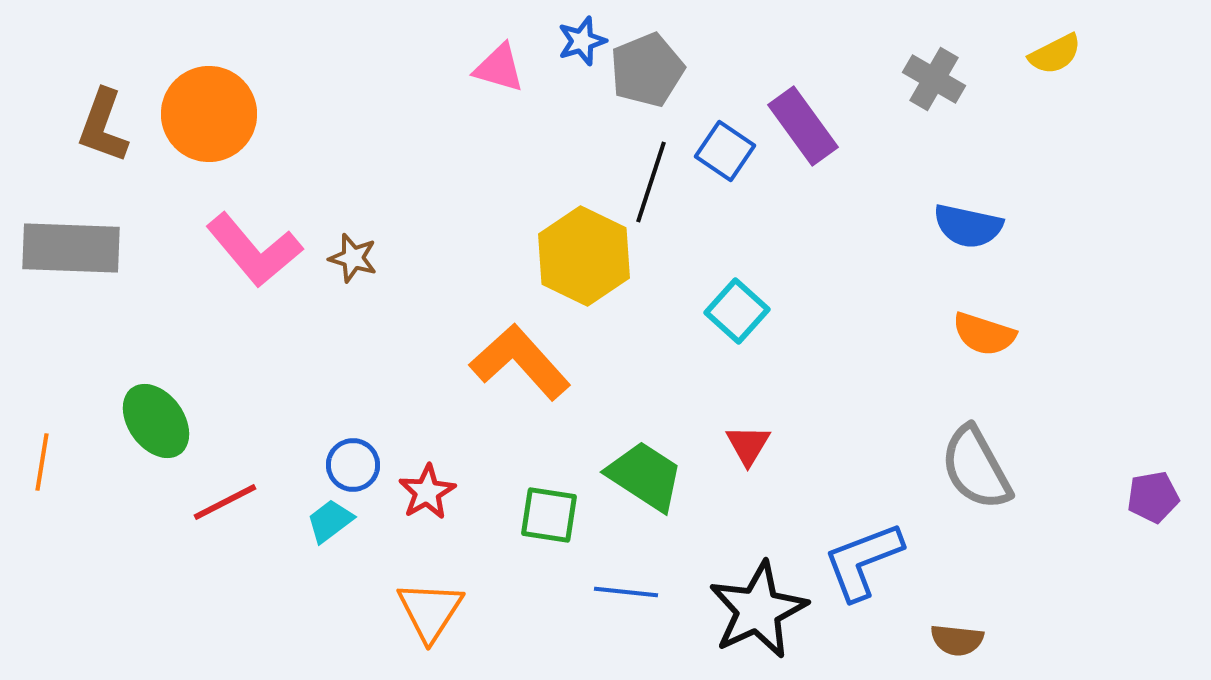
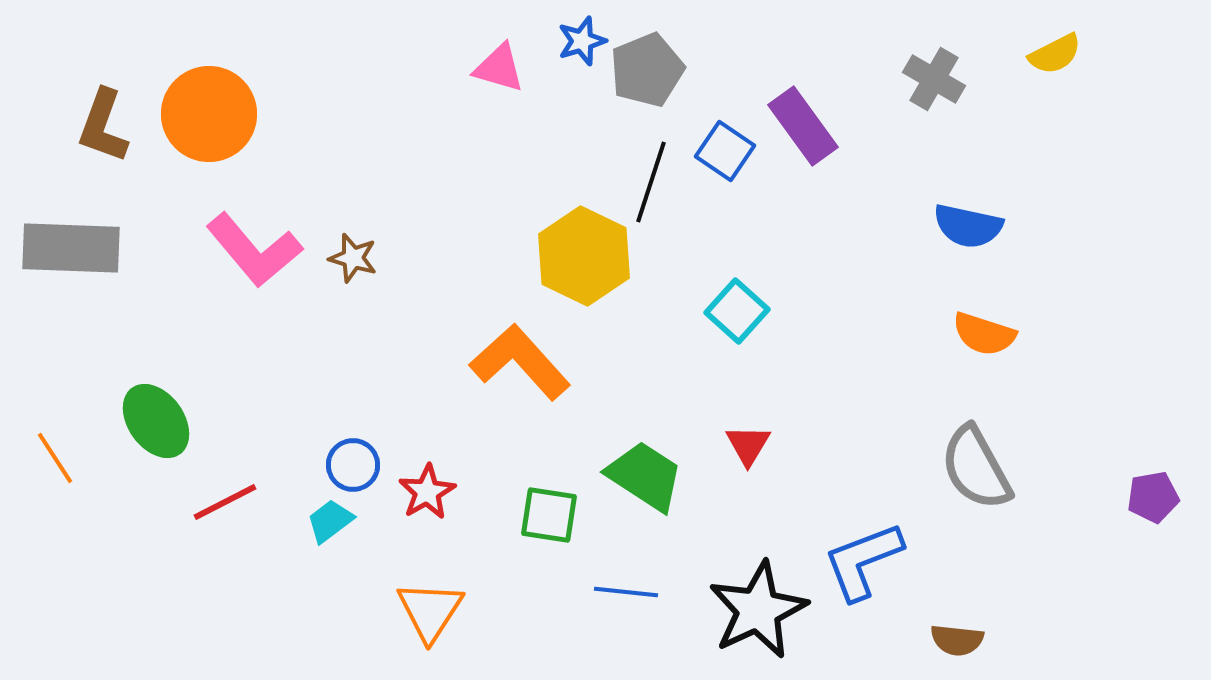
orange line: moved 13 px right, 4 px up; rotated 42 degrees counterclockwise
